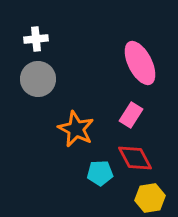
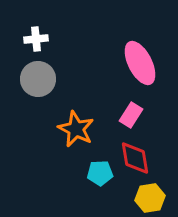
red diamond: rotated 18 degrees clockwise
